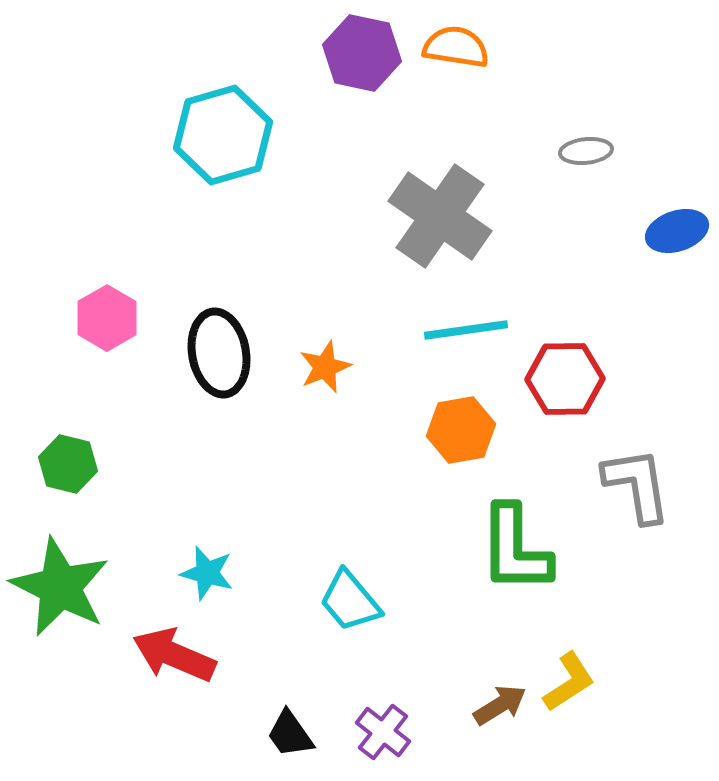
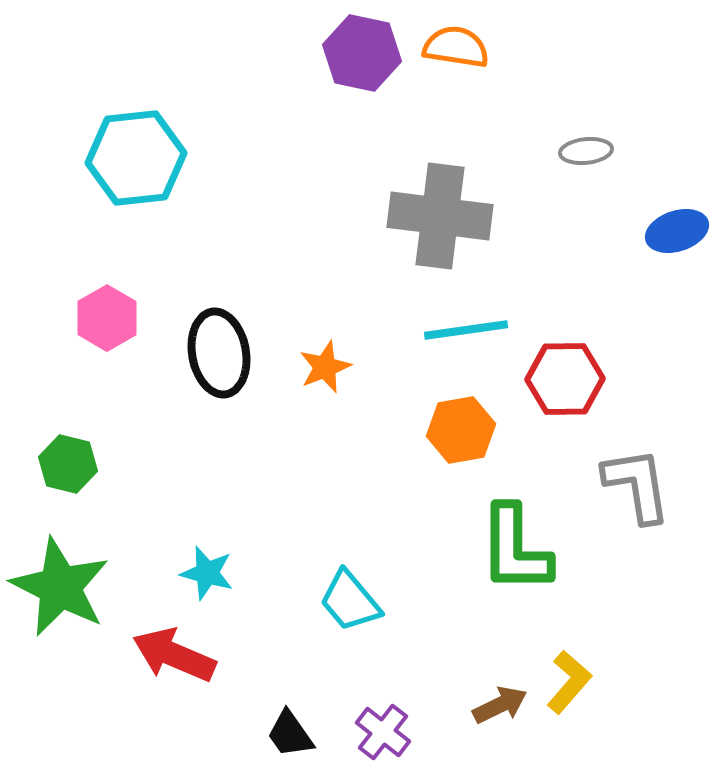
cyan hexagon: moved 87 px left, 23 px down; rotated 10 degrees clockwise
gray cross: rotated 28 degrees counterclockwise
yellow L-shape: rotated 16 degrees counterclockwise
brown arrow: rotated 6 degrees clockwise
